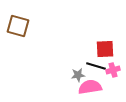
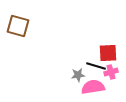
red square: moved 3 px right, 4 px down
pink cross: moved 2 px left, 2 px down
pink semicircle: moved 3 px right
